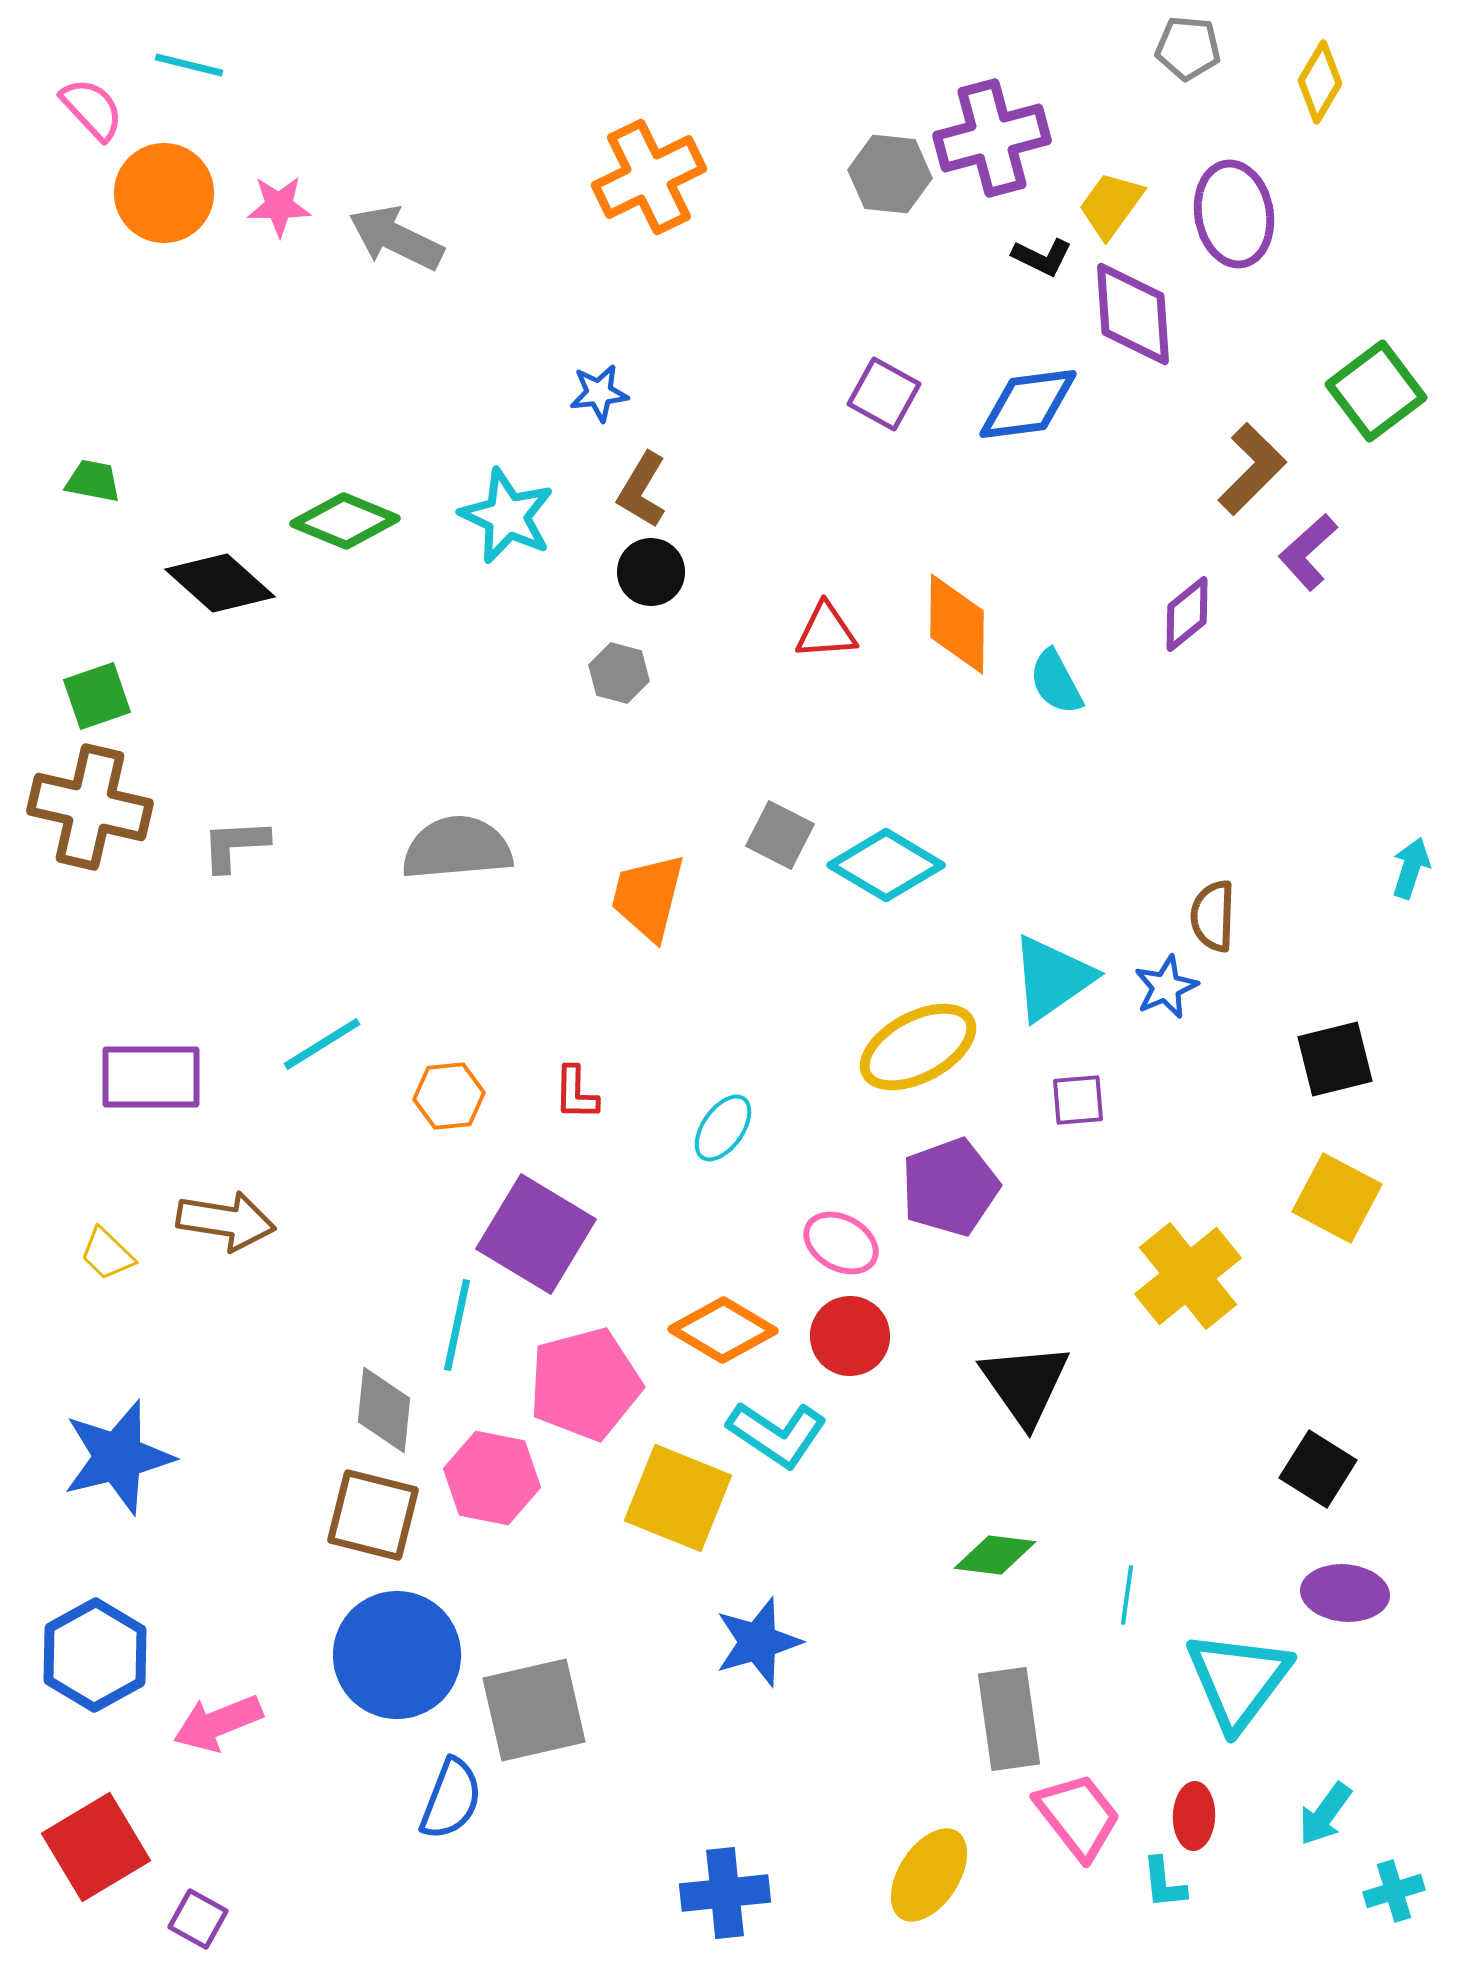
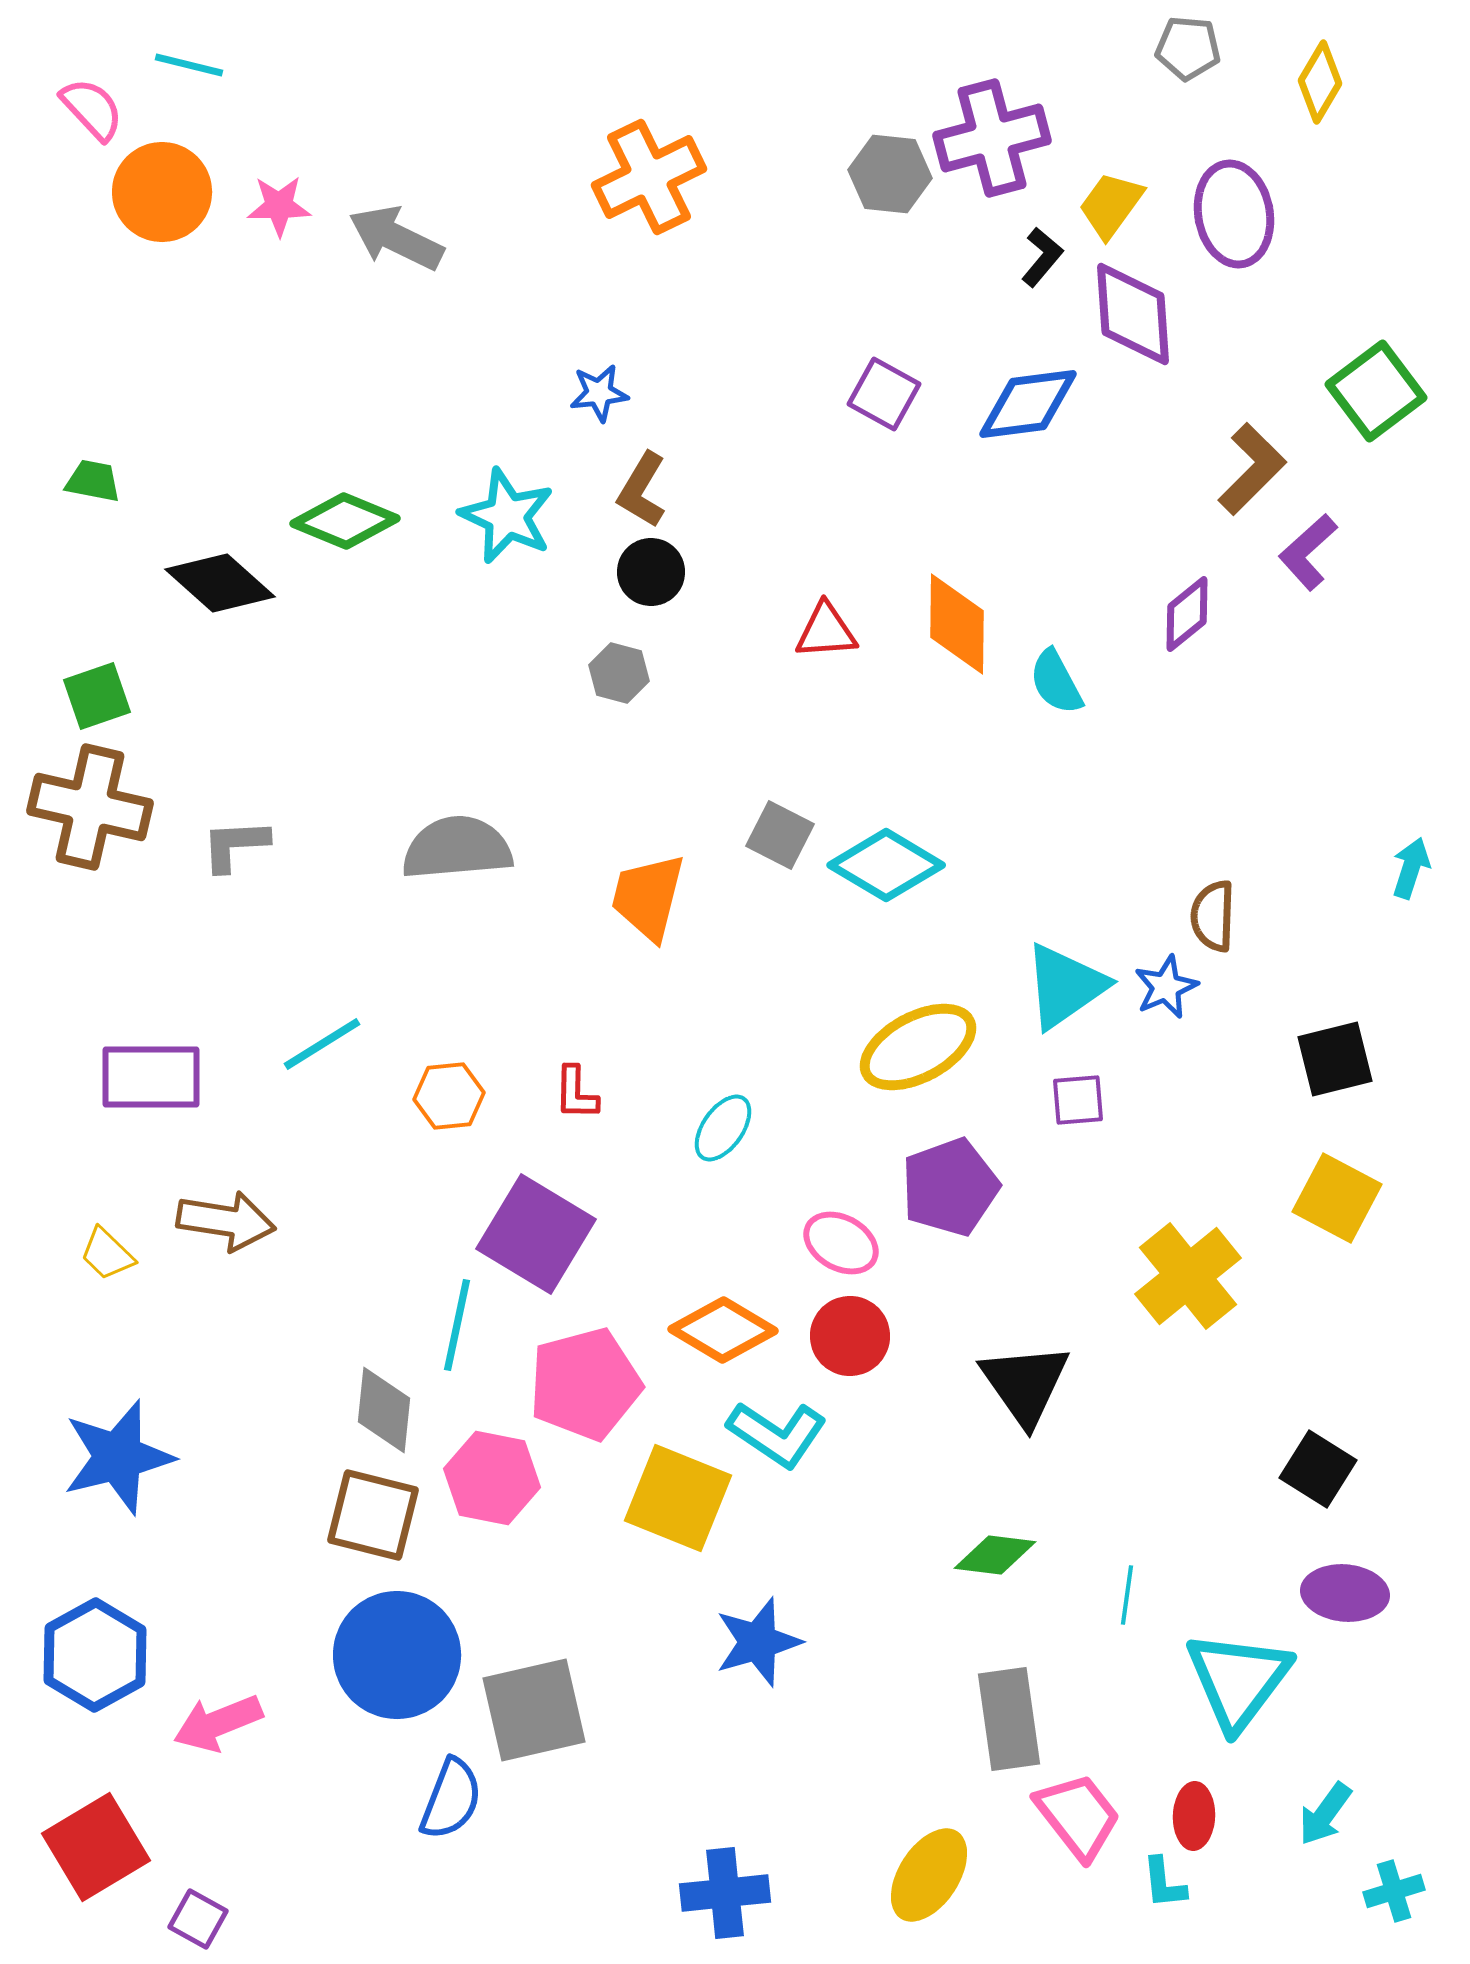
orange circle at (164, 193): moved 2 px left, 1 px up
black L-shape at (1042, 257): rotated 76 degrees counterclockwise
cyan triangle at (1052, 978): moved 13 px right, 8 px down
